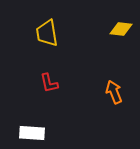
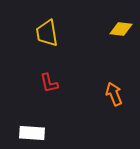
orange arrow: moved 2 px down
